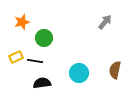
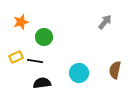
orange star: moved 1 px left
green circle: moved 1 px up
